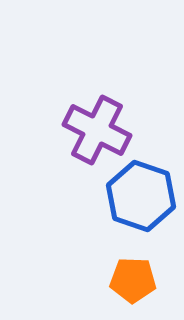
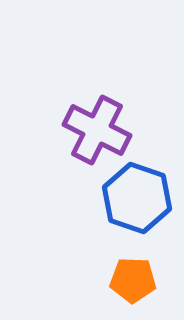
blue hexagon: moved 4 px left, 2 px down
